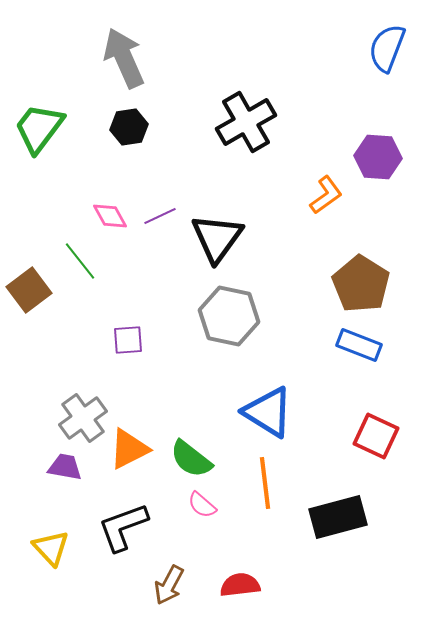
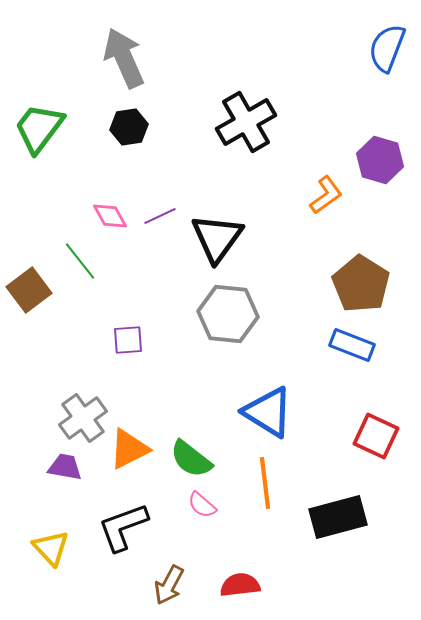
purple hexagon: moved 2 px right, 3 px down; rotated 12 degrees clockwise
gray hexagon: moved 1 px left, 2 px up; rotated 6 degrees counterclockwise
blue rectangle: moved 7 px left
